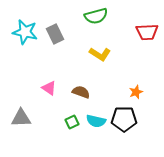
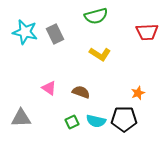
orange star: moved 2 px right, 1 px down
